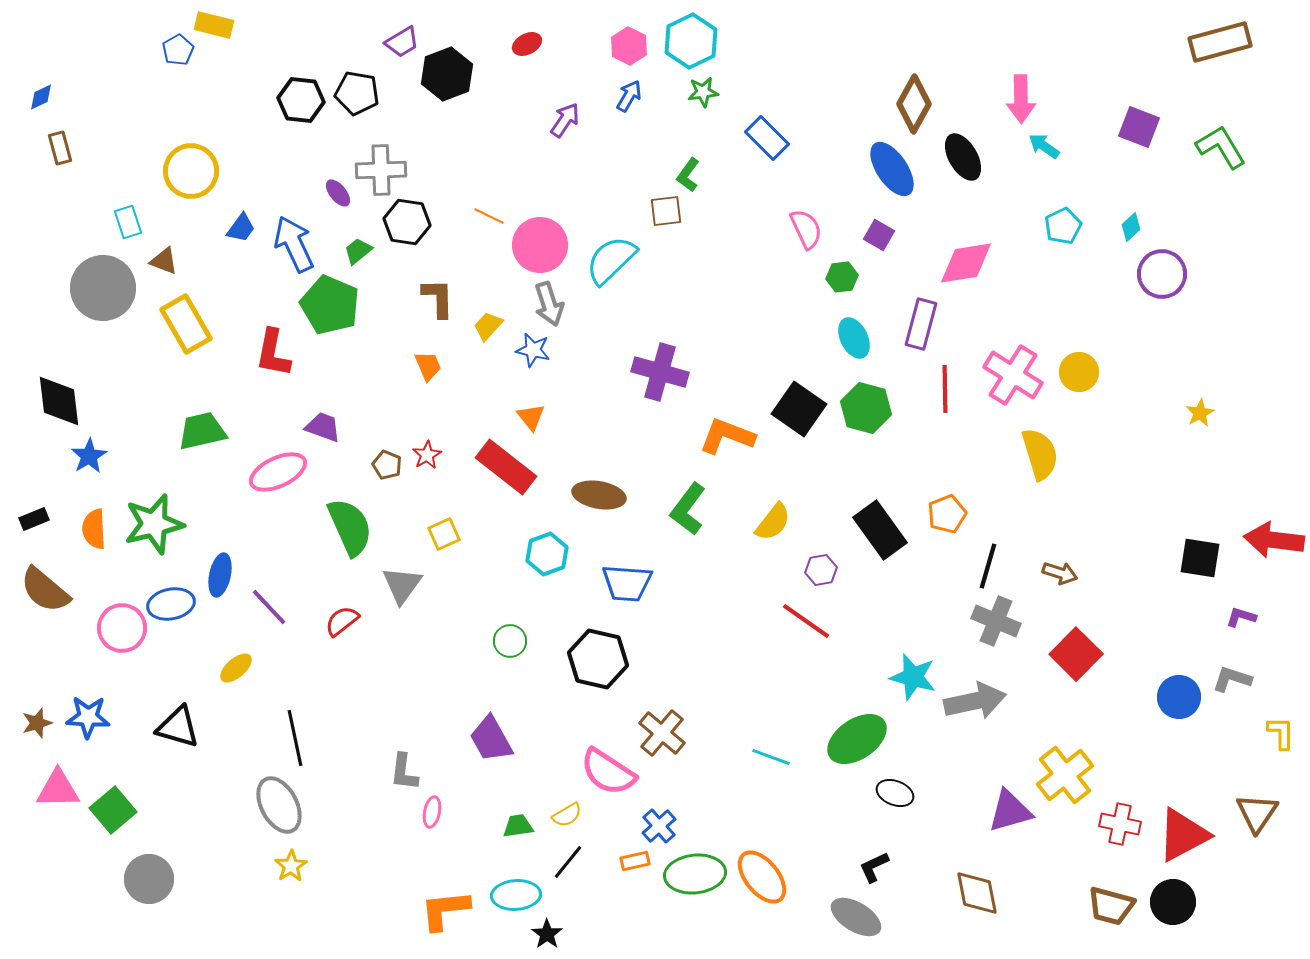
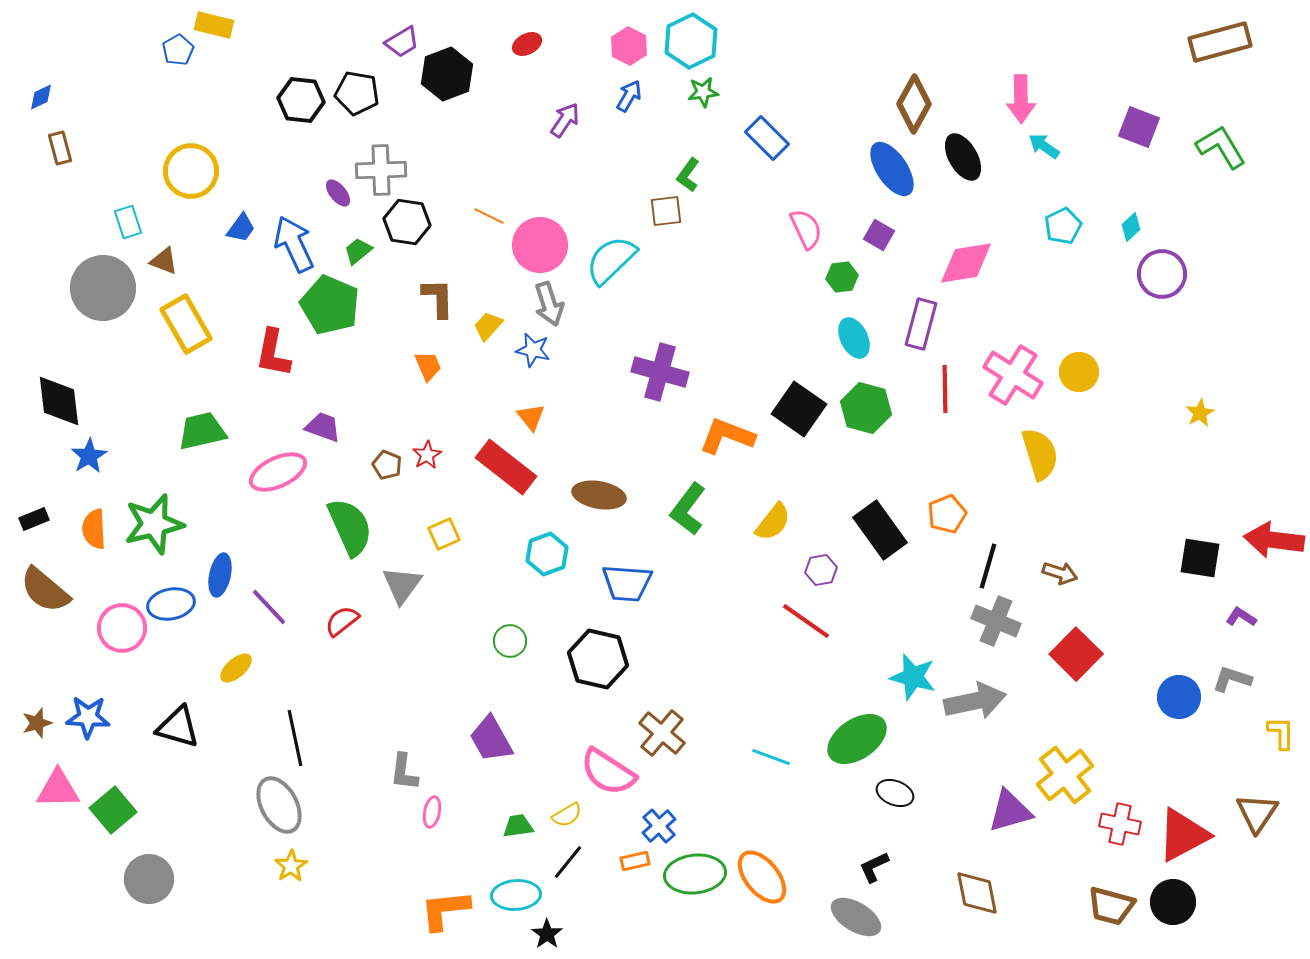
purple L-shape at (1241, 617): rotated 16 degrees clockwise
